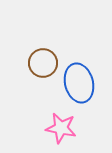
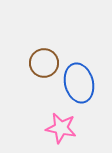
brown circle: moved 1 px right
